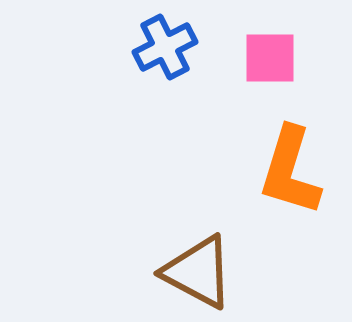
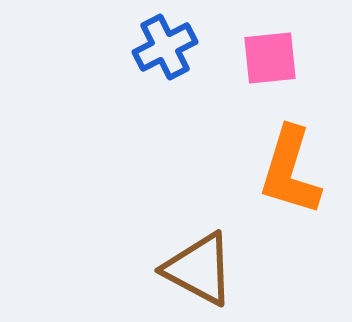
pink square: rotated 6 degrees counterclockwise
brown triangle: moved 1 px right, 3 px up
